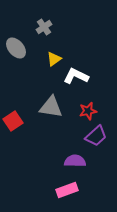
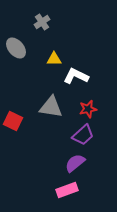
gray cross: moved 2 px left, 5 px up
yellow triangle: rotated 35 degrees clockwise
red star: moved 2 px up
red square: rotated 30 degrees counterclockwise
purple trapezoid: moved 13 px left, 1 px up
purple semicircle: moved 2 px down; rotated 40 degrees counterclockwise
